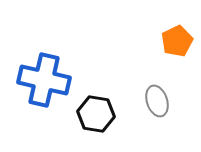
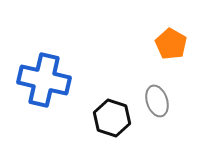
orange pentagon: moved 6 px left, 3 px down; rotated 16 degrees counterclockwise
black hexagon: moved 16 px right, 4 px down; rotated 9 degrees clockwise
